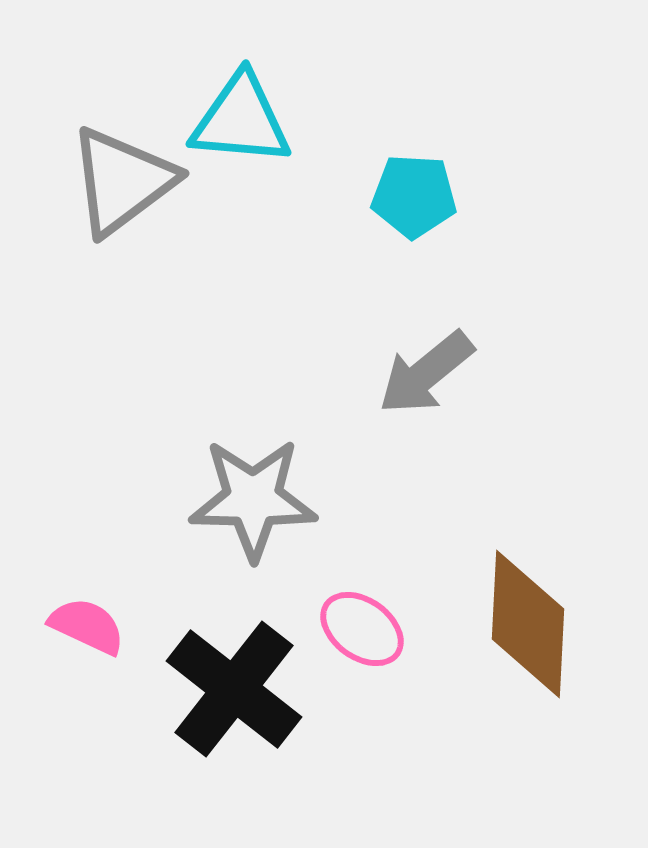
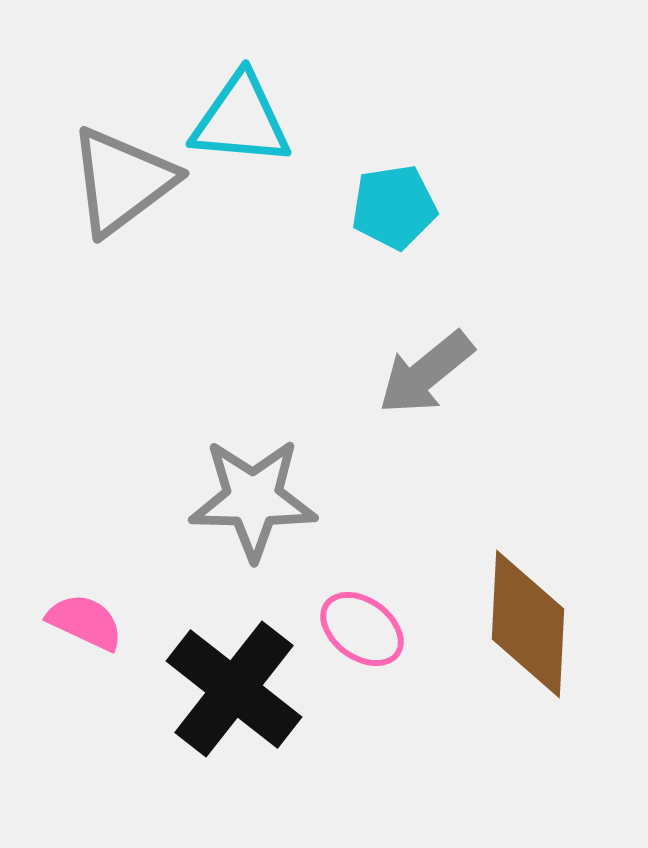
cyan pentagon: moved 20 px left, 11 px down; rotated 12 degrees counterclockwise
pink semicircle: moved 2 px left, 4 px up
